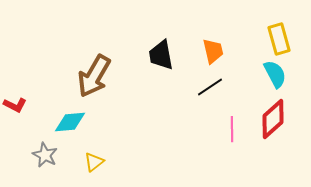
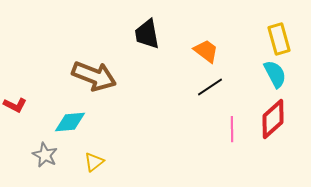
orange trapezoid: moved 7 px left; rotated 40 degrees counterclockwise
black trapezoid: moved 14 px left, 21 px up
brown arrow: rotated 99 degrees counterclockwise
